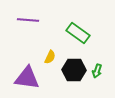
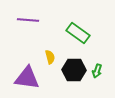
yellow semicircle: rotated 40 degrees counterclockwise
